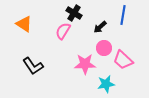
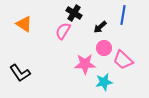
black L-shape: moved 13 px left, 7 px down
cyan star: moved 2 px left, 2 px up
